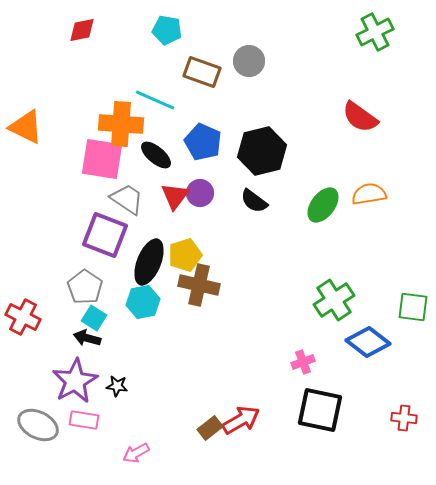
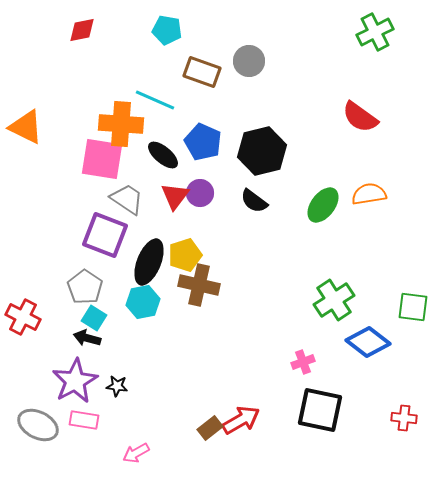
black ellipse at (156, 155): moved 7 px right
